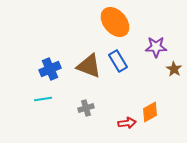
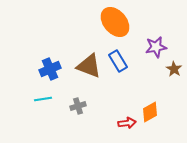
purple star: rotated 10 degrees counterclockwise
gray cross: moved 8 px left, 2 px up
